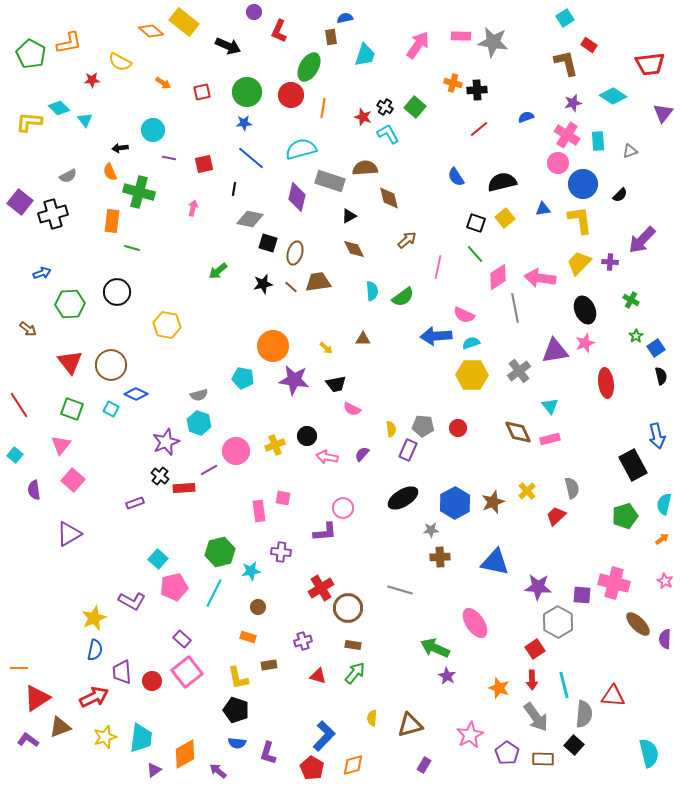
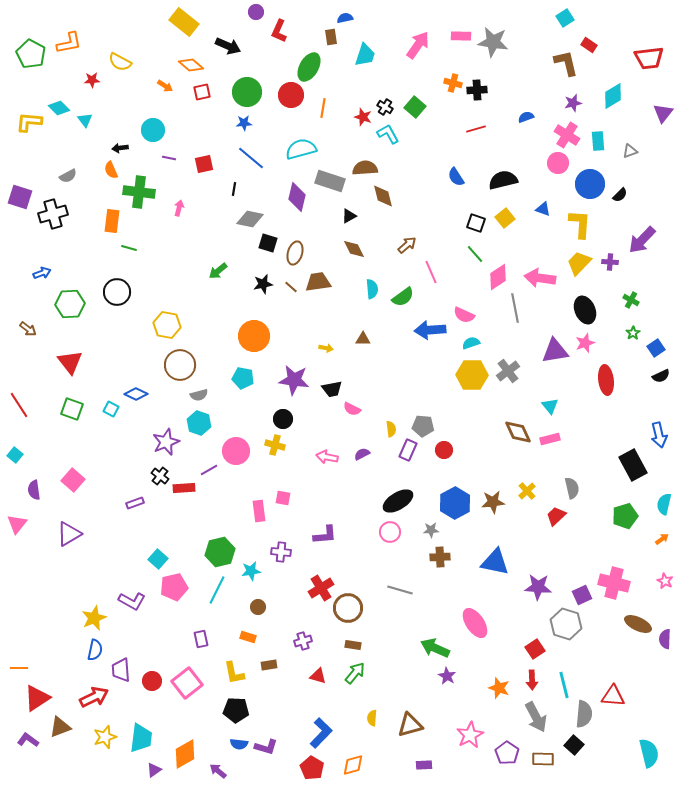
purple circle at (254, 12): moved 2 px right
orange diamond at (151, 31): moved 40 px right, 34 px down
red trapezoid at (650, 64): moved 1 px left, 6 px up
orange arrow at (163, 83): moved 2 px right, 3 px down
cyan diamond at (613, 96): rotated 64 degrees counterclockwise
red line at (479, 129): moved 3 px left; rotated 24 degrees clockwise
orange semicircle at (110, 172): moved 1 px right, 2 px up
black semicircle at (502, 182): moved 1 px right, 2 px up
blue circle at (583, 184): moved 7 px right
green cross at (139, 192): rotated 8 degrees counterclockwise
brown diamond at (389, 198): moved 6 px left, 2 px up
purple square at (20, 202): moved 5 px up; rotated 20 degrees counterclockwise
pink arrow at (193, 208): moved 14 px left
blue triangle at (543, 209): rotated 28 degrees clockwise
yellow L-shape at (580, 220): moved 4 px down; rotated 12 degrees clockwise
brown arrow at (407, 240): moved 5 px down
green line at (132, 248): moved 3 px left
pink line at (438, 267): moved 7 px left, 5 px down; rotated 35 degrees counterclockwise
cyan semicircle at (372, 291): moved 2 px up
blue arrow at (436, 336): moved 6 px left, 6 px up
green star at (636, 336): moved 3 px left, 3 px up
orange circle at (273, 346): moved 19 px left, 10 px up
yellow arrow at (326, 348): rotated 32 degrees counterclockwise
brown circle at (111, 365): moved 69 px right
gray cross at (519, 371): moved 11 px left
black semicircle at (661, 376): rotated 78 degrees clockwise
red ellipse at (606, 383): moved 3 px up
black trapezoid at (336, 384): moved 4 px left, 5 px down
red circle at (458, 428): moved 14 px left, 22 px down
black circle at (307, 436): moved 24 px left, 17 px up
blue arrow at (657, 436): moved 2 px right, 1 px up
pink triangle at (61, 445): moved 44 px left, 79 px down
yellow cross at (275, 445): rotated 36 degrees clockwise
purple semicircle at (362, 454): rotated 21 degrees clockwise
black ellipse at (403, 498): moved 5 px left, 3 px down
brown star at (493, 502): rotated 15 degrees clockwise
pink circle at (343, 508): moved 47 px right, 24 px down
purple L-shape at (325, 532): moved 3 px down
cyan line at (214, 593): moved 3 px right, 3 px up
purple square at (582, 595): rotated 30 degrees counterclockwise
gray hexagon at (558, 622): moved 8 px right, 2 px down; rotated 12 degrees counterclockwise
brown ellipse at (638, 624): rotated 20 degrees counterclockwise
purple rectangle at (182, 639): moved 19 px right; rotated 36 degrees clockwise
purple trapezoid at (122, 672): moved 1 px left, 2 px up
pink square at (187, 672): moved 11 px down
yellow L-shape at (238, 678): moved 4 px left, 5 px up
black pentagon at (236, 710): rotated 15 degrees counterclockwise
gray arrow at (536, 717): rotated 8 degrees clockwise
blue L-shape at (324, 736): moved 3 px left, 3 px up
blue semicircle at (237, 743): moved 2 px right, 1 px down
purple L-shape at (268, 753): moved 2 px left, 6 px up; rotated 90 degrees counterclockwise
purple rectangle at (424, 765): rotated 56 degrees clockwise
